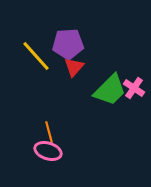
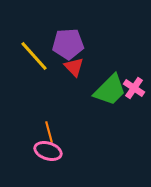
yellow line: moved 2 px left
red triangle: rotated 25 degrees counterclockwise
